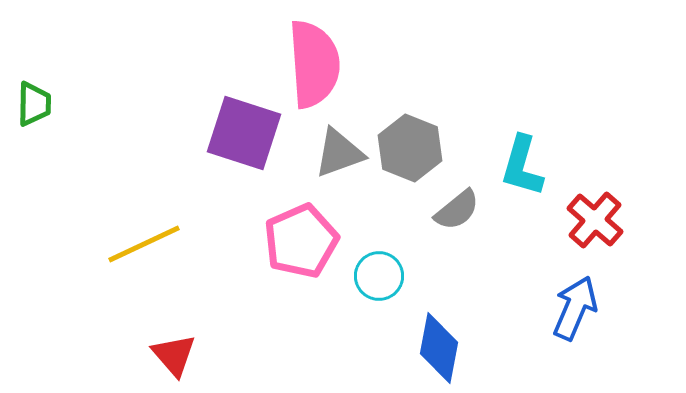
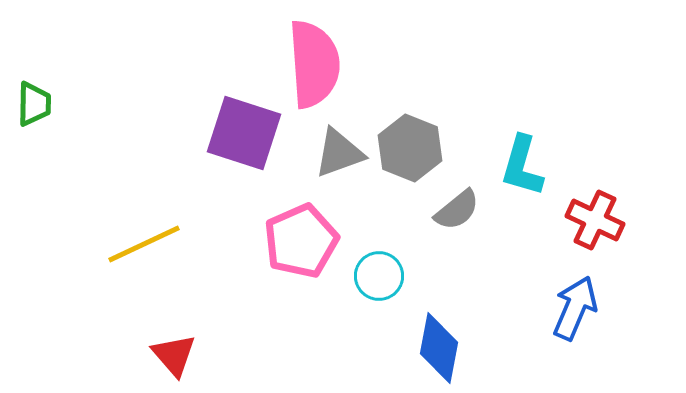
red cross: rotated 16 degrees counterclockwise
